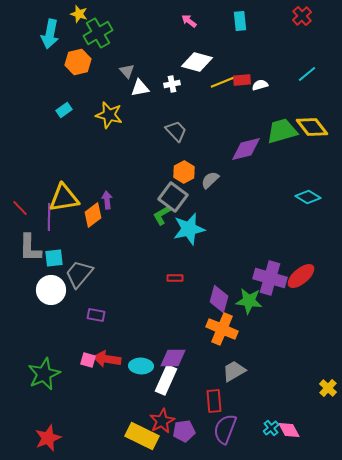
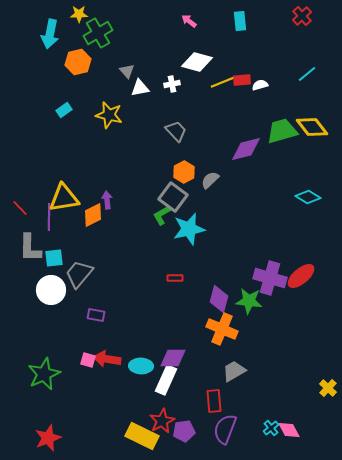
yellow star at (79, 14): rotated 18 degrees counterclockwise
orange diamond at (93, 215): rotated 10 degrees clockwise
